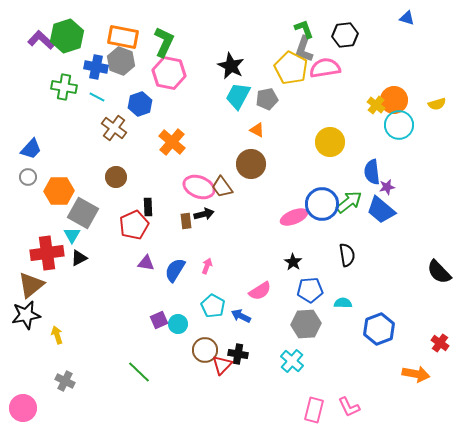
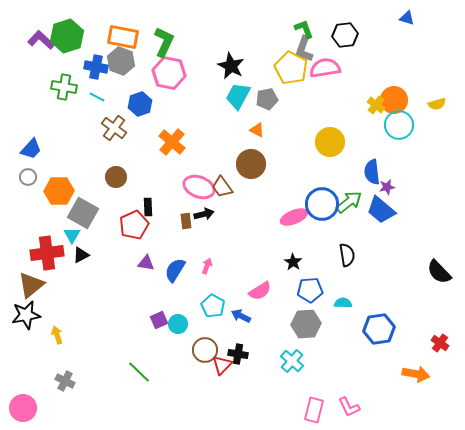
black triangle at (79, 258): moved 2 px right, 3 px up
blue hexagon at (379, 329): rotated 12 degrees clockwise
